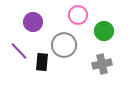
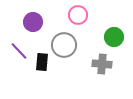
green circle: moved 10 px right, 6 px down
gray cross: rotated 18 degrees clockwise
